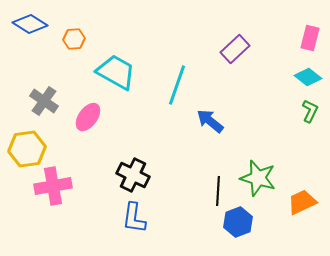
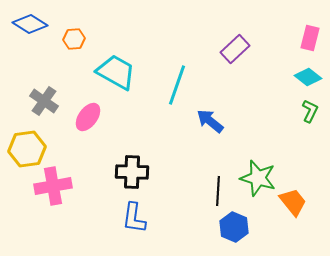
black cross: moved 1 px left, 3 px up; rotated 24 degrees counterclockwise
orange trapezoid: moved 9 px left; rotated 76 degrees clockwise
blue hexagon: moved 4 px left, 5 px down; rotated 16 degrees counterclockwise
